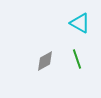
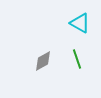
gray diamond: moved 2 px left
